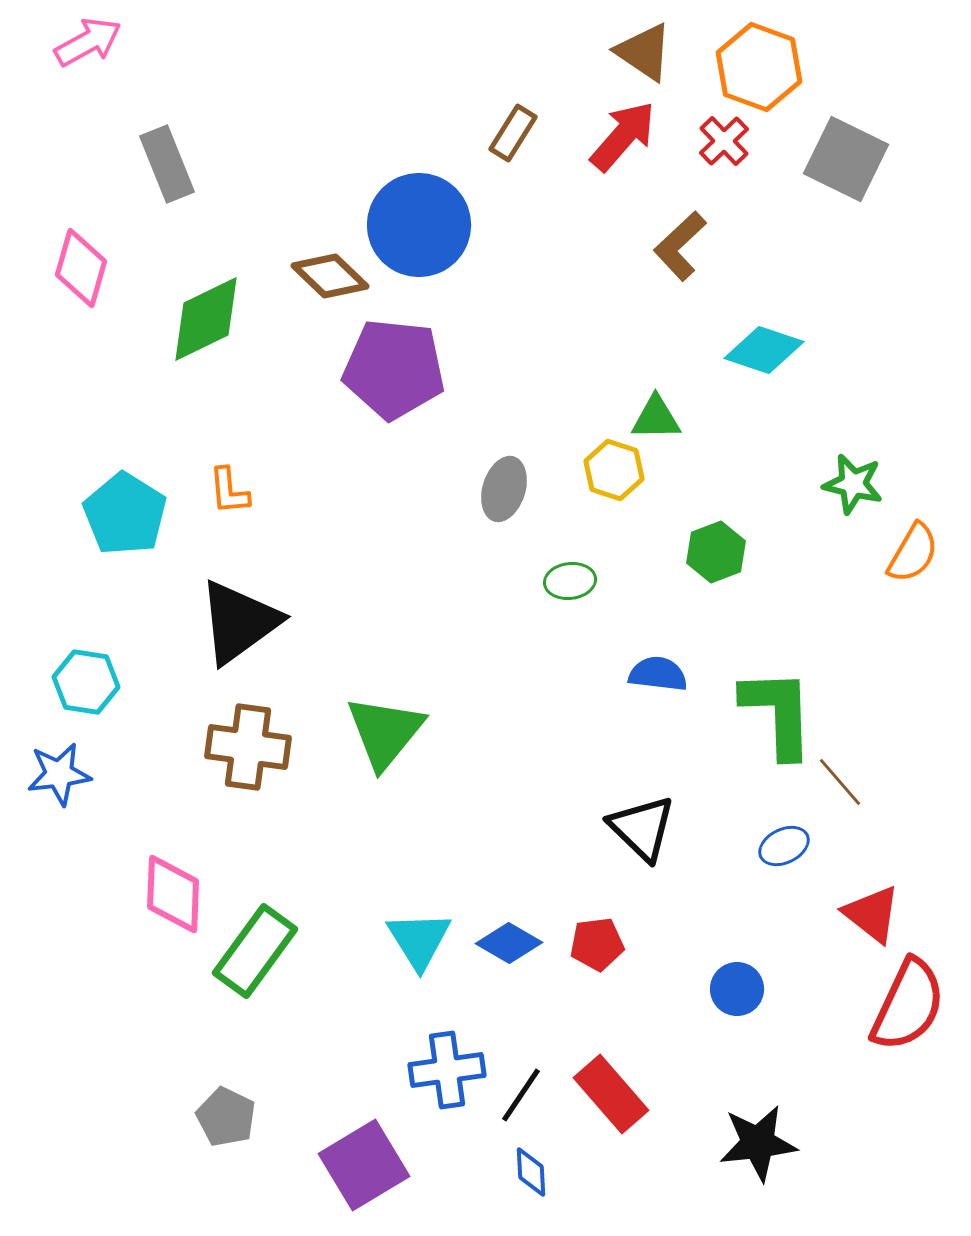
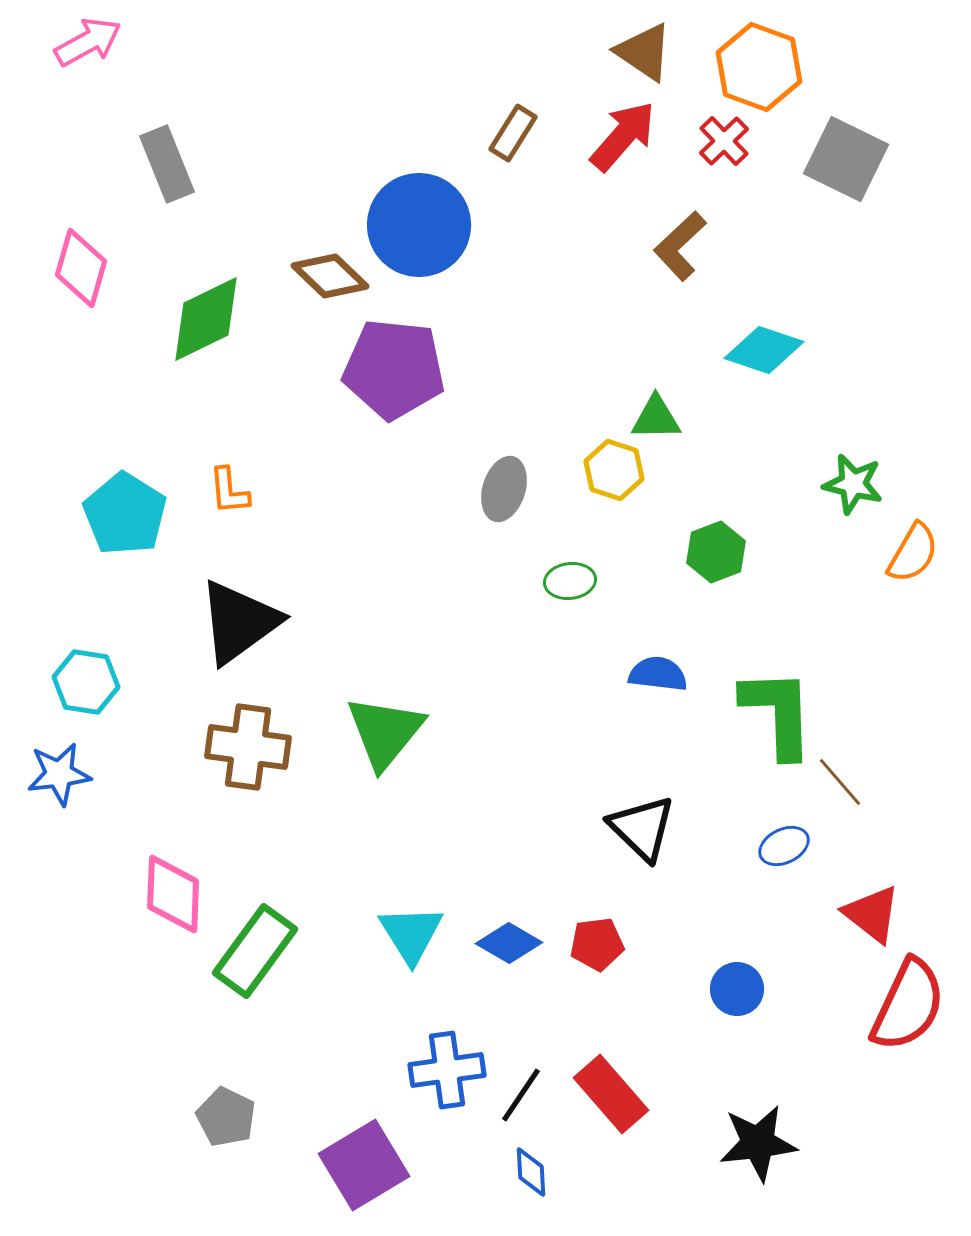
cyan triangle at (419, 940): moved 8 px left, 6 px up
